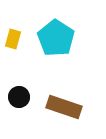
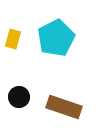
cyan pentagon: rotated 12 degrees clockwise
